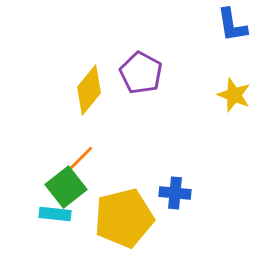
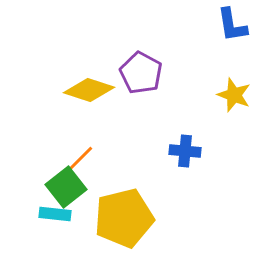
yellow diamond: rotated 69 degrees clockwise
blue cross: moved 10 px right, 42 px up
